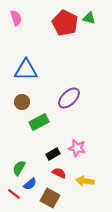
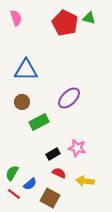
green semicircle: moved 7 px left, 5 px down
